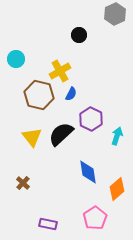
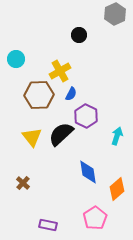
brown hexagon: rotated 16 degrees counterclockwise
purple hexagon: moved 5 px left, 3 px up
purple rectangle: moved 1 px down
